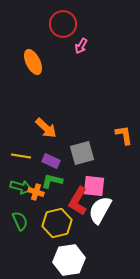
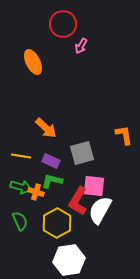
yellow hexagon: rotated 16 degrees counterclockwise
